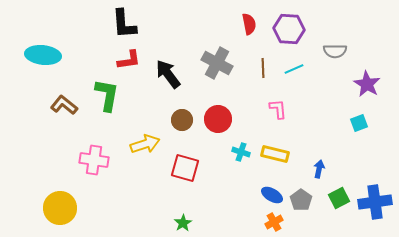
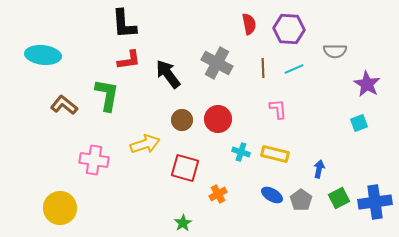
orange cross: moved 56 px left, 28 px up
